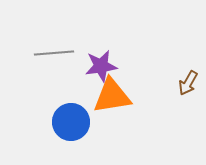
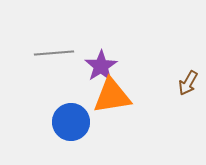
purple star: rotated 24 degrees counterclockwise
